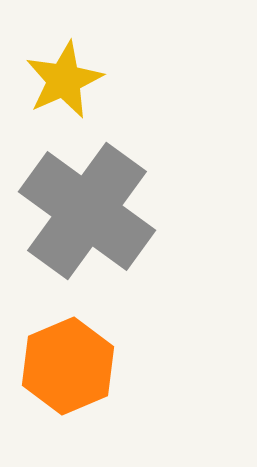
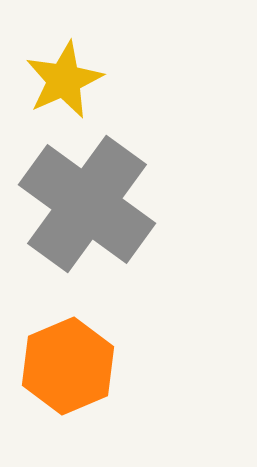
gray cross: moved 7 px up
